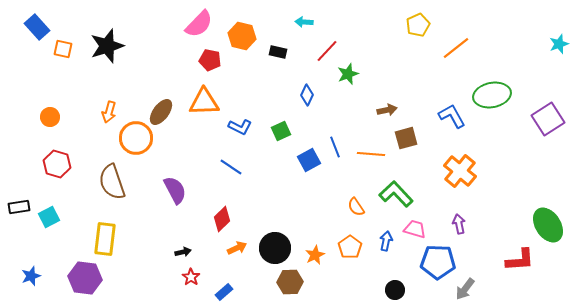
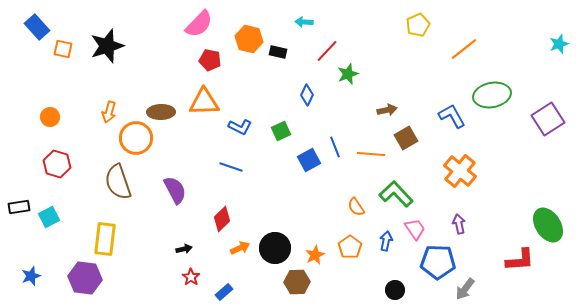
orange hexagon at (242, 36): moved 7 px right, 3 px down
orange line at (456, 48): moved 8 px right, 1 px down
brown ellipse at (161, 112): rotated 52 degrees clockwise
brown square at (406, 138): rotated 15 degrees counterclockwise
blue line at (231, 167): rotated 15 degrees counterclockwise
brown semicircle at (112, 182): moved 6 px right
pink trapezoid at (415, 229): rotated 40 degrees clockwise
orange arrow at (237, 248): moved 3 px right
black arrow at (183, 252): moved 1 px right, 3 px up
brown hexagon at (290, 282): moved 7 px right
